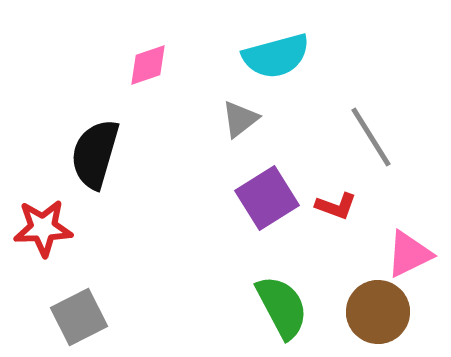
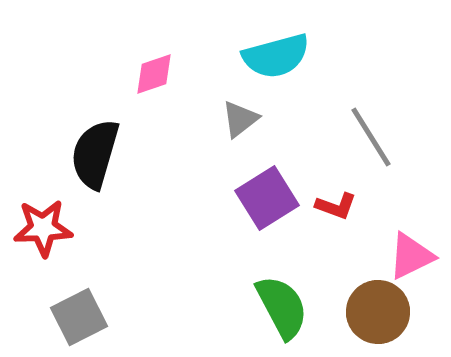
pink diamond: moved 6 px right, 9 px down
pink triangle: moved 2 px right, 2 px down
